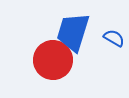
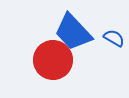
blue trapezoid: rotated 60 degrees counterclockwise
